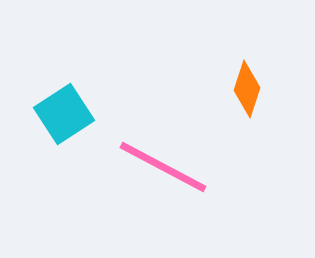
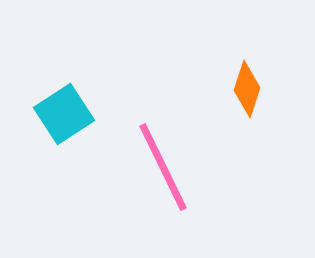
pink line: rotated 36 degrees clockwise
